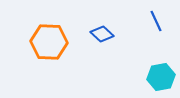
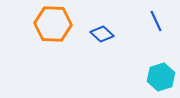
orange hexagon: moved 4 px right, 18 px up
cyan hexagon: rotated 8 degrees counterclockwise
